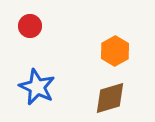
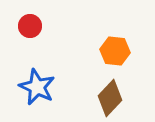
orange hexagon: rotated 24 degrees counterclockwise
brown diamond: rotated 30 degrees counterclockwise
